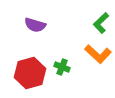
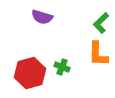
purple semicircle: moved 7 px right, 8 px up
orange L-shape: rotated 48 degrees clockwise
